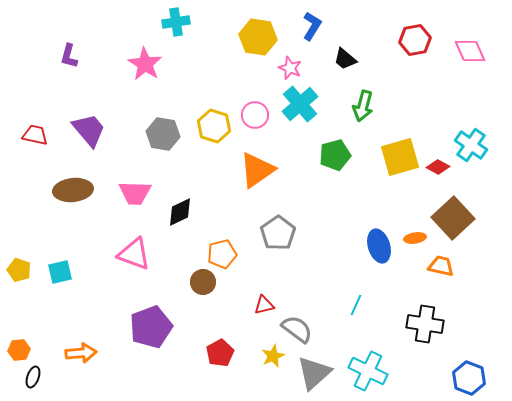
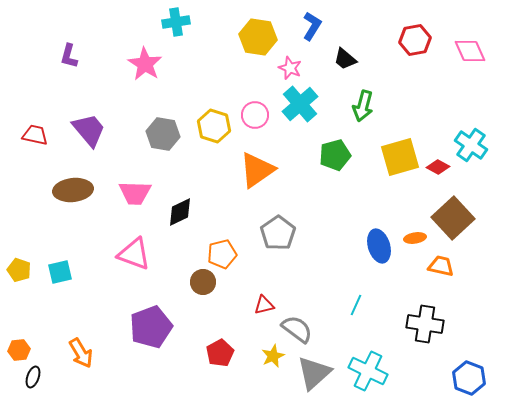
orange arrow at (81, 353): rotated 64 degrees clockwise
